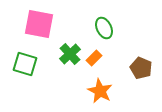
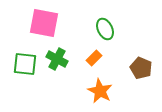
pink square: moved 5 px right, 1 px up
green ellipse: moved 1 px right, 1 px down
green cross: moved 13 px left, 5 px down; rotated 20 degrees counterclockwise
green square: rotated 10 degrees counterclockwise
